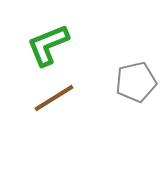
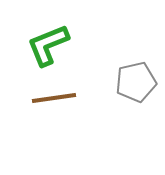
brown line: rotated 24 degrees clockwise
